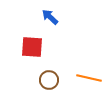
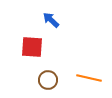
blue arrow: moved 1 px right, 3 px down
brown circle: moved 1 px left
